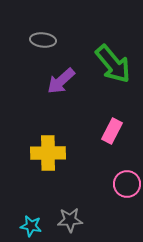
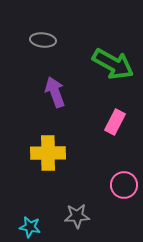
green arrow: rotated 21 degrees counterclockwise
purple arrow: moved 6 px left, 11 px down; rotated 112 degrees clockwise
pink rectangle: moved 3 px right, 9 px up
pink circle: moved 3 px left, 1 px down
gray star: moved 7 px right, 4 px up
cyan star: moved 1 px left, 1 px down
